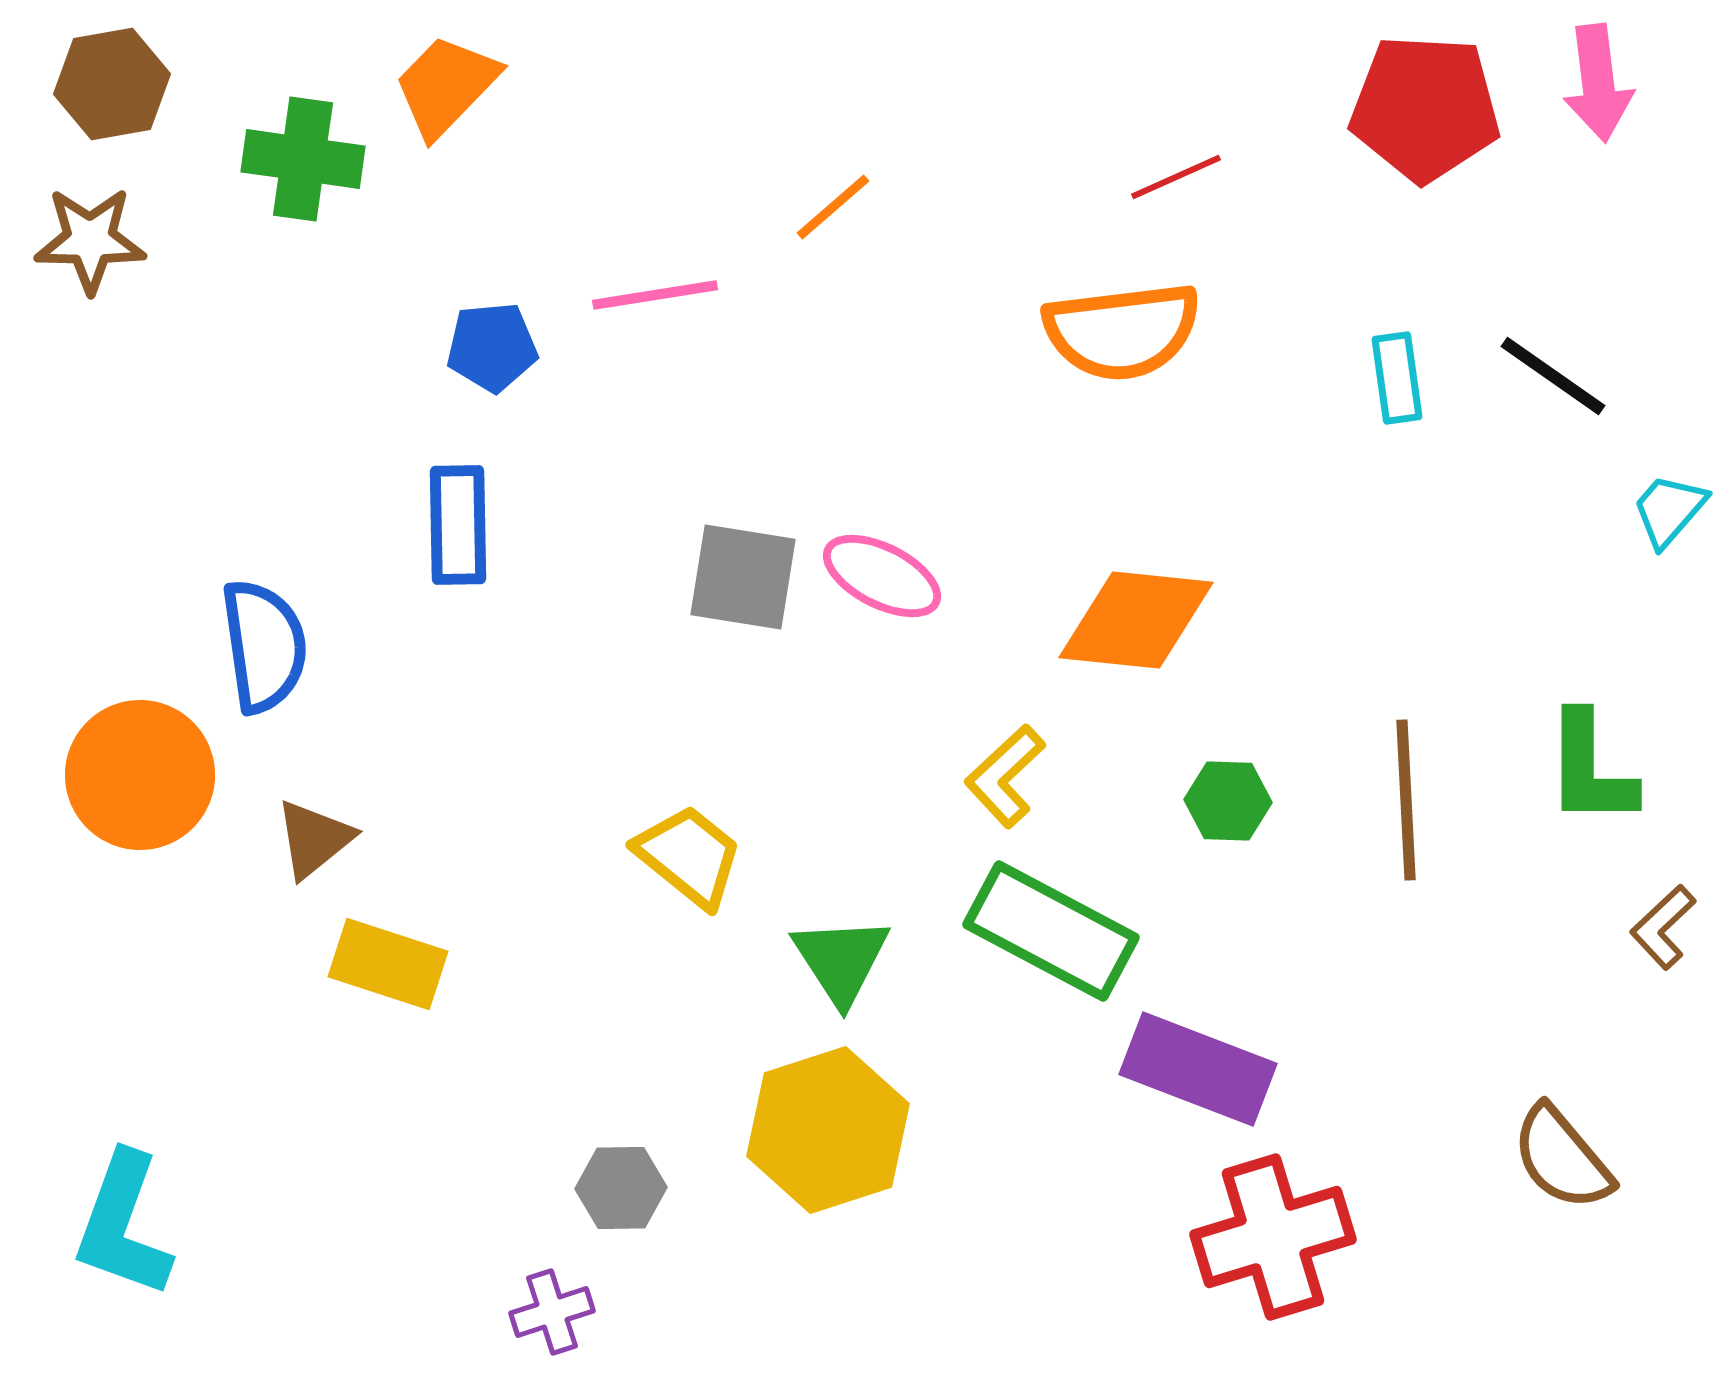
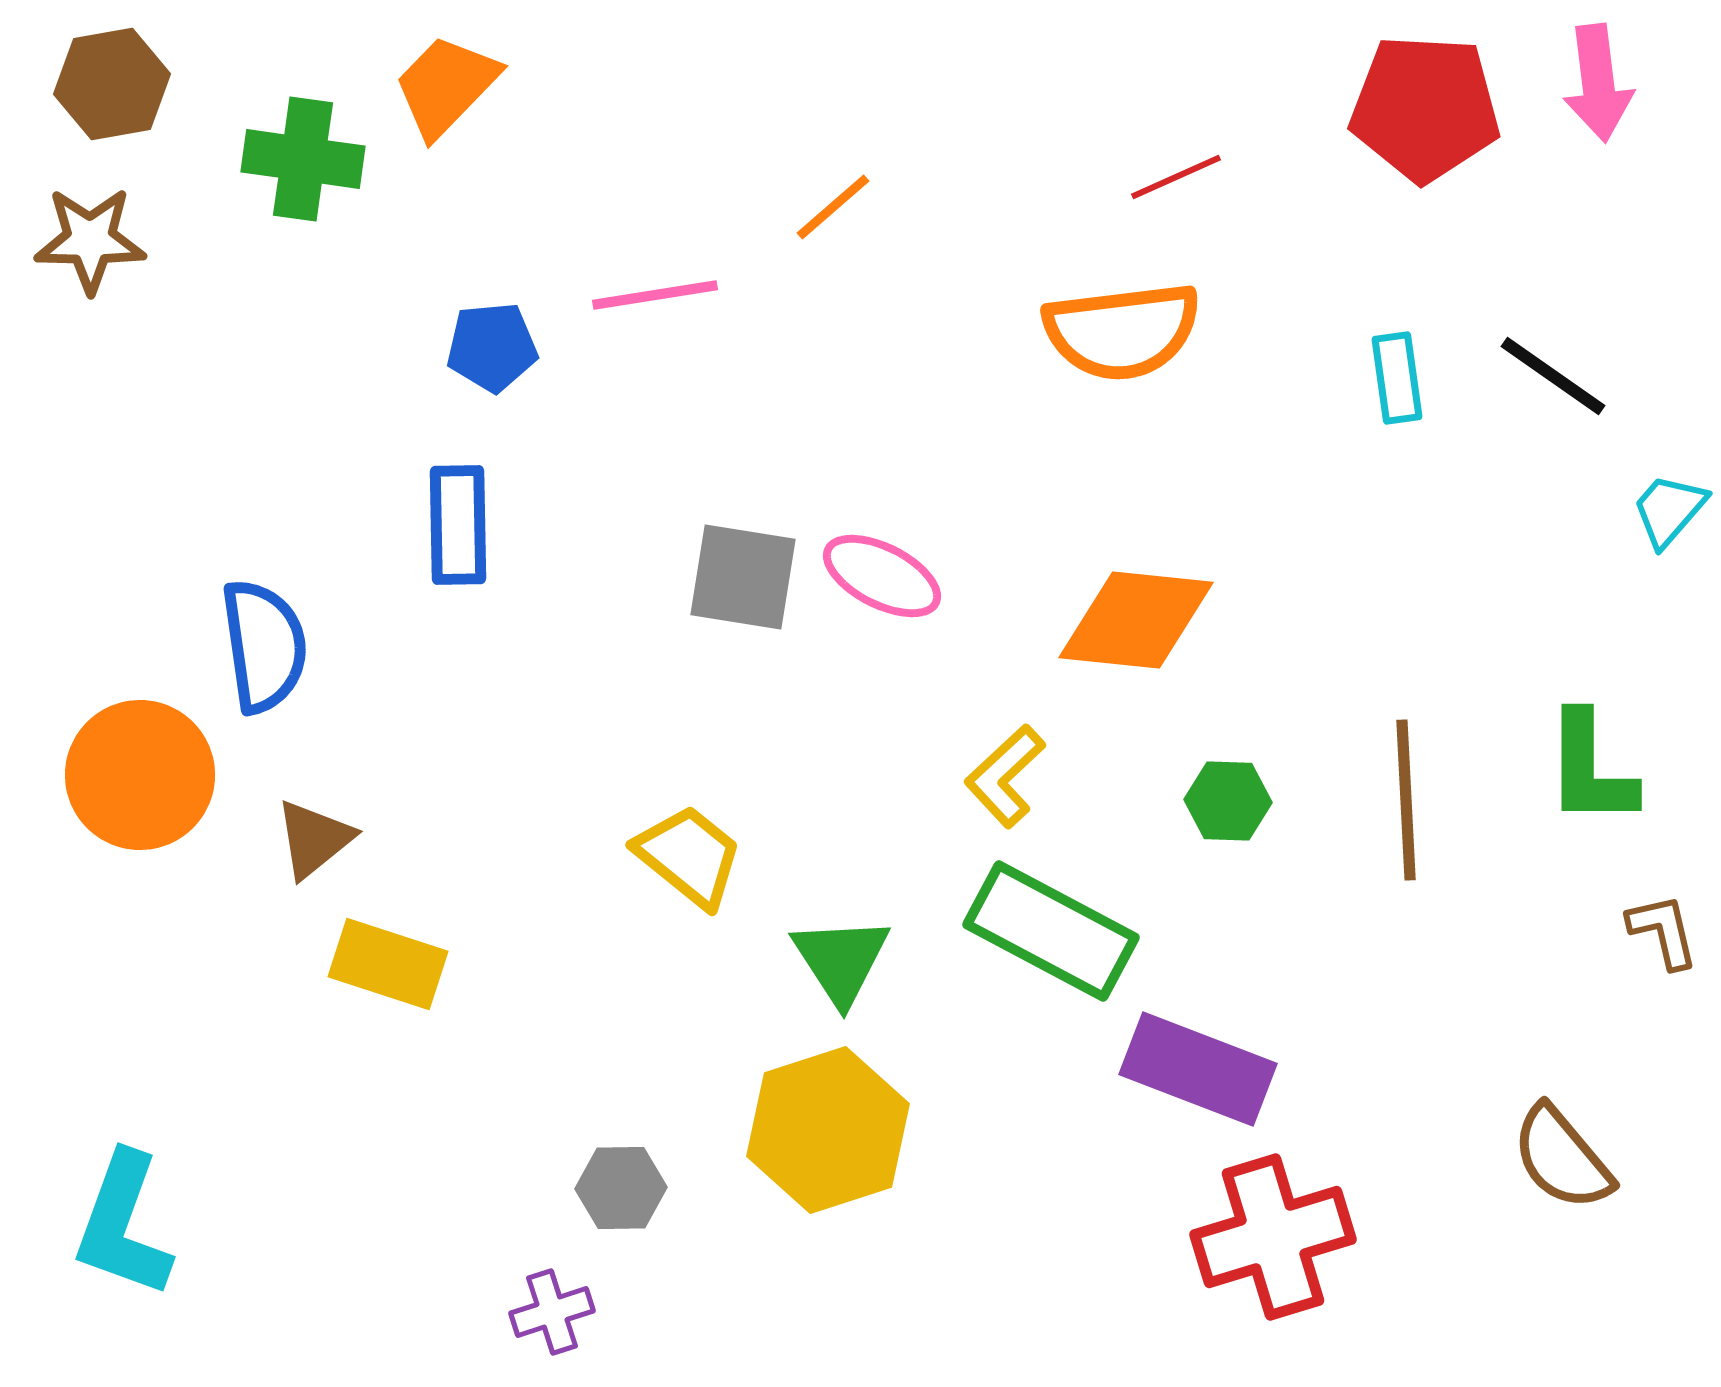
brown L-shape: moved 4 px down; rotated 120 degrees clockwise
